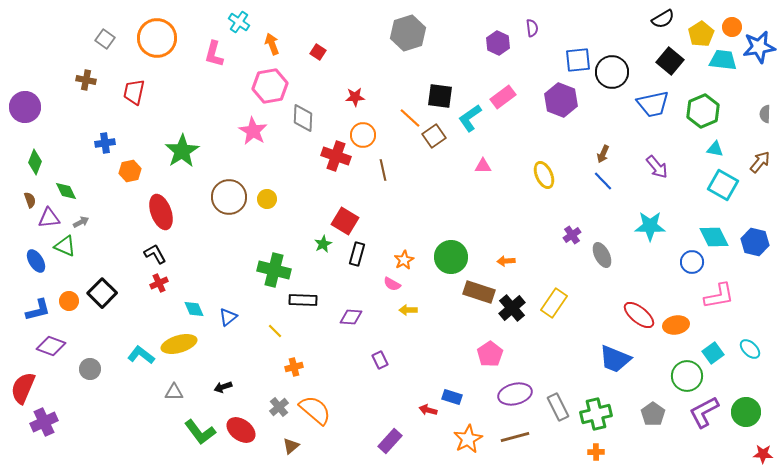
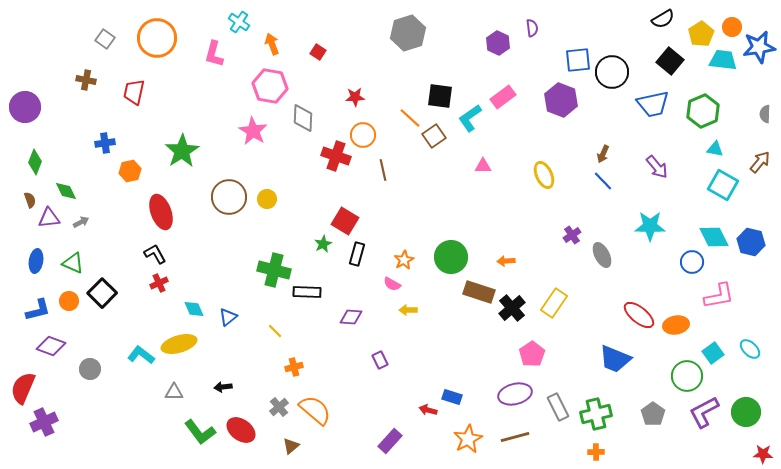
pink hexagon at (270, 86): rotated 20 degrees clockwise
blue hexagon at (755, 242): moved 4 px left
green triangle at (65, 246): moved 8 px right, 17 px down
blue ellipse at (36, 261): rotated 40 degrees clockwise
black rectangle at (303, 300): moved 4 px right, 8 px up
pink pentagon at (490, 354): moved 42 px right
black arrow at (223, 387): rotated 12 degrees clockwise
